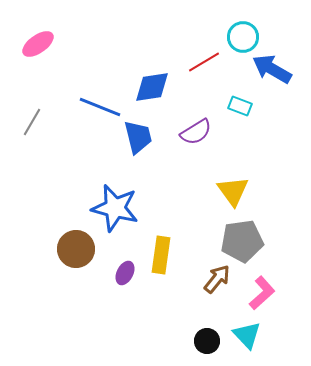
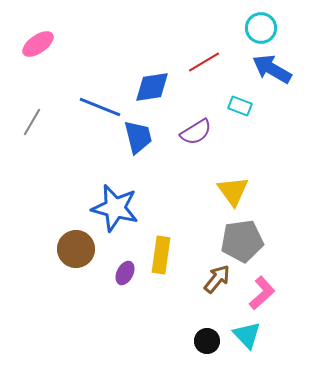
cyan circle: moved 18 px right, 9 px up
